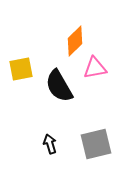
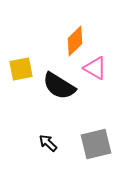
pink triangle: rotated 40 degrees clockwise
black semicircle: rotated 28 degrees counterclockwise
black arrow: moved 2 px left, 1 px up; rotated 30 degrees counterclockwise
